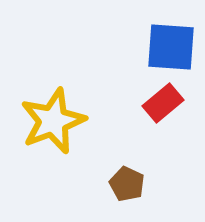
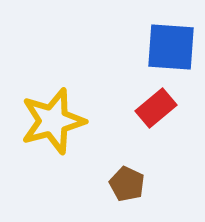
red rectangle: moved 7 px left, 5 px down
yellow star: rotated 6 degrees clockwise
